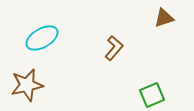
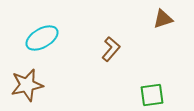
brown triangle: moved 1 px left, 1 px down
brown L-shape: moved 3 px left, 1 px down
green square: rotated 15 degrees clockwise
